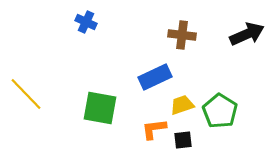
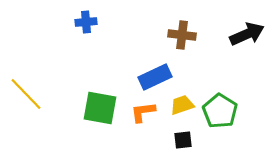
blue cross: rotated 30 degrees counterclockwise
orange L-shape: moved 11 px left, 17 px up
